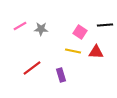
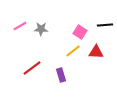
yellow line: rotated 49 degrees counterclockwise
